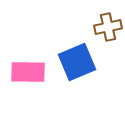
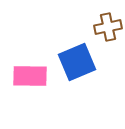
pink rectangle: moved 2 px right, 4 px down
